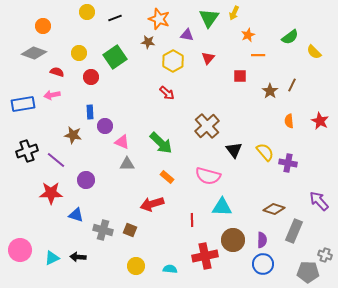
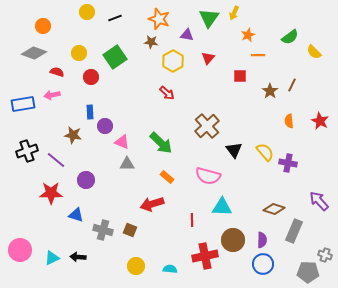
brown star at (148, 42): moved 3 px right
